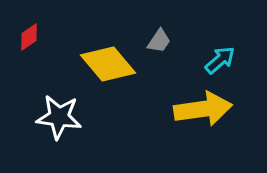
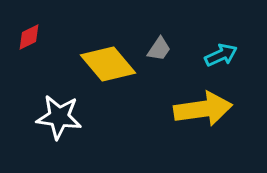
red diamond: rotated 8 degrees clockwise
gray trapezoid: moved 8 px down
cyan arrow: moved 1 px right, 5 px up; rotated 16 degrees clockwise
